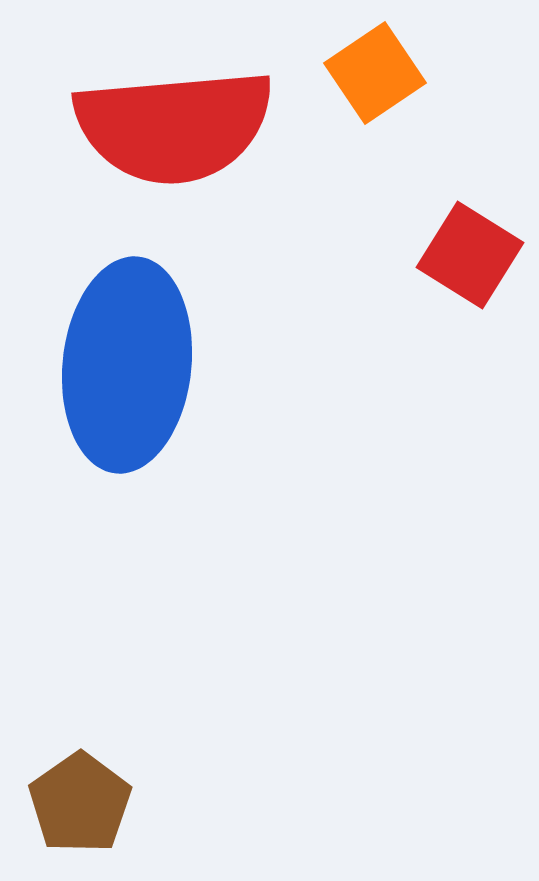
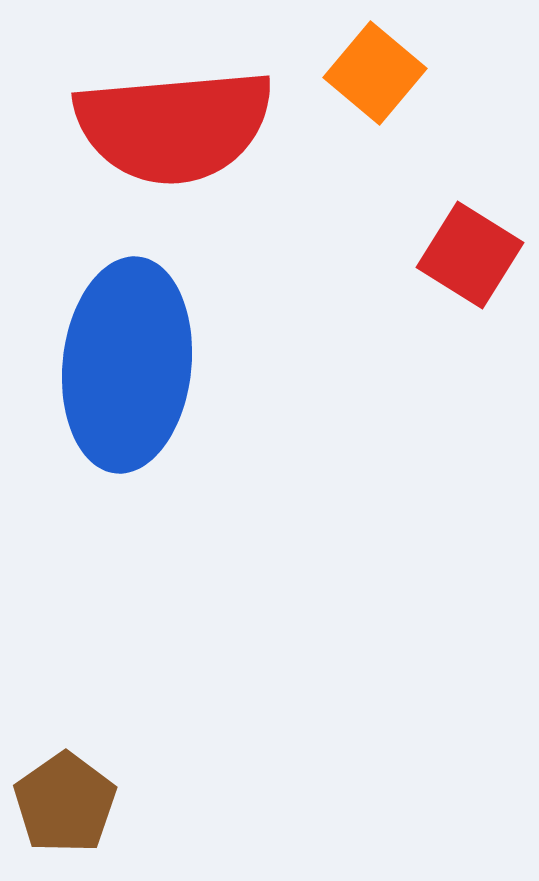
orange square: rotated 16 degrees counterclockwise
brown pentagon: moved 15 px left
